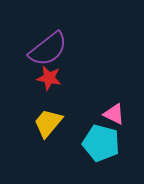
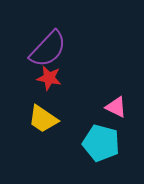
purple semicircle: rotated 9 degrees counterclockwise
pink triangle: moved 2 px right, 7 px up
yellow trapezoid: moved 5 px left, 4 px up; rotated 96 degrees counterclockwise
